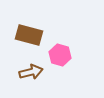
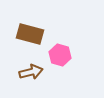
brown rectangle: moved 1 px right, 1 px up
